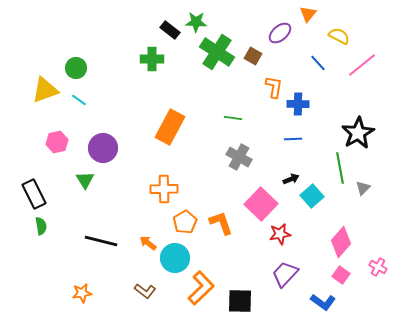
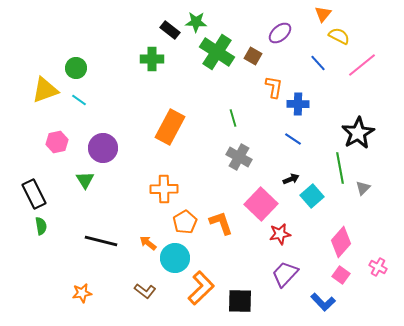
orange triangle at (308, 14): moved 15 px right
green line at (233, 118): rotated 66 degrees clockwise
blue line at (293, 139): rotated 36 degrees clockwise
blue L-shape at (323, 302): rotated 10 degrees clockwise
